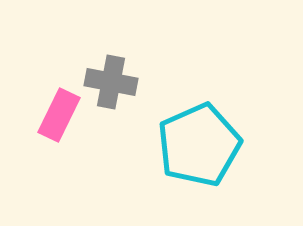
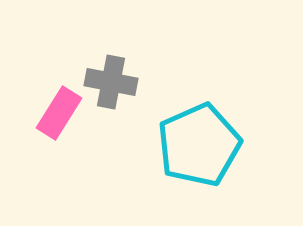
pink rectangle: moved 2 px up; rotated 6 degrees clockwise
